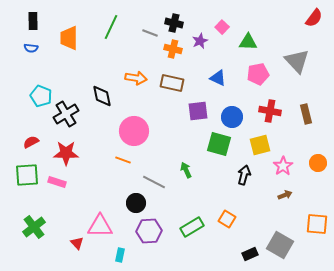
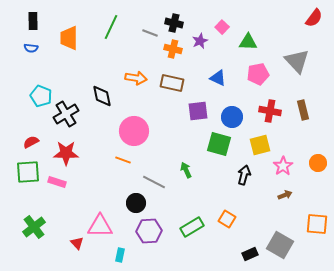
brown rectangle at (306, 114): moved 3 px left, 4 px up
green square at (27, 175): moved 1 px right, 3 px up
